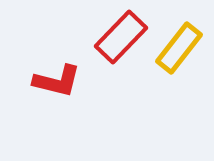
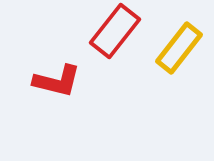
red rectangle: moved 6 px left, 6 px up; rotated 6 degrees counterclockwise
